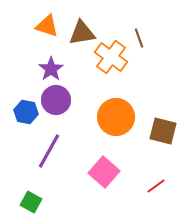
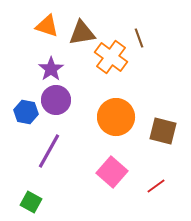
pink square: moved 8 px right
